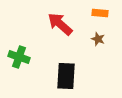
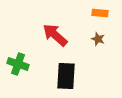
red arrow: moved 5 px left, 11 px down
green cross: moved 1 px left, 7 px down
